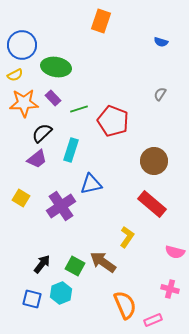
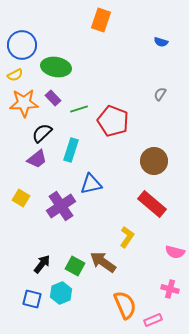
orange rectangle: moved 1 px up
